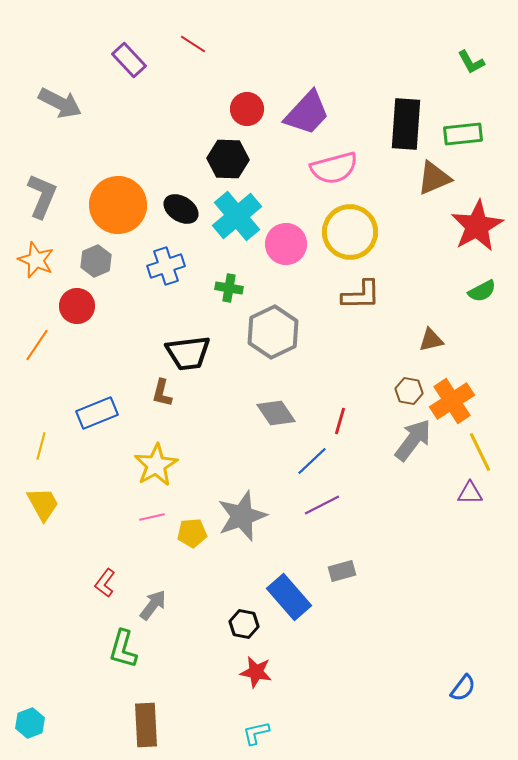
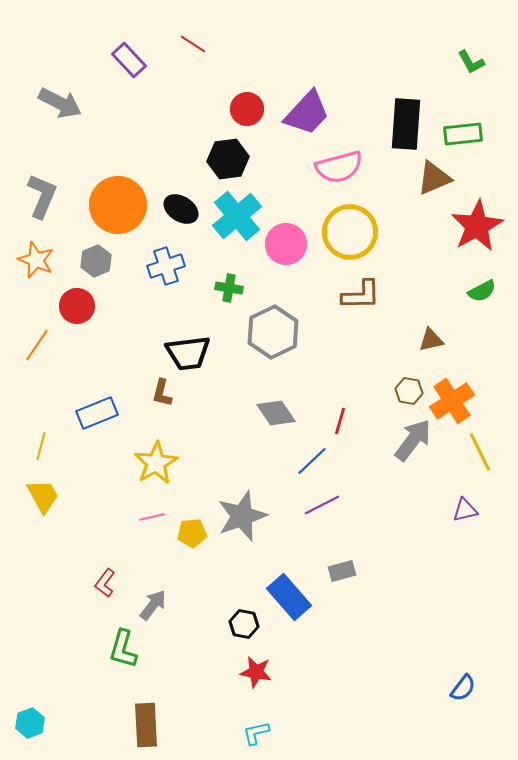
black hexagon at (228, 159): rotated 9 degrees counterclockwise
pink semicircle at (334, 168): moved 5 px right, 1 px up
yellow star at (156, 465): moved 2 px up
purple triangle at (470, 493): moved 5 px left, 17 px down; rotated 12 degrees counterclockwise
yellow trapezoid at (43, 504): moved 8 px up
